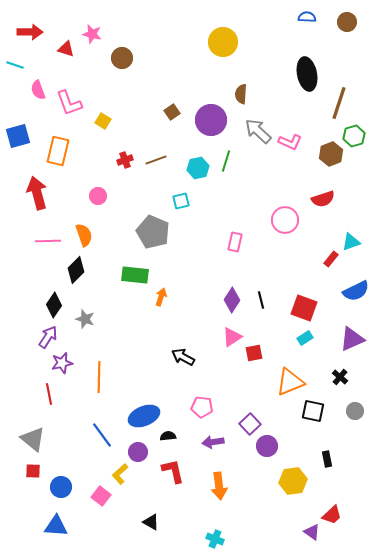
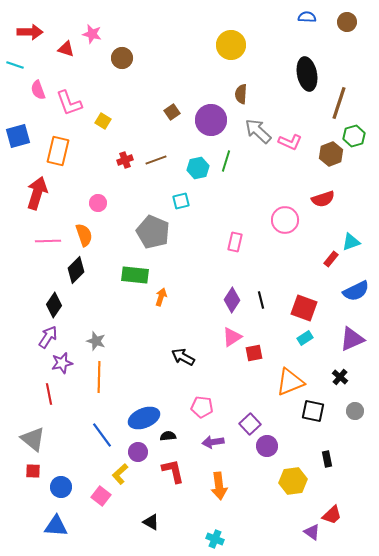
yellow circle at (223, 42): moved 8 px right, 3 px down
red arrow at (37, 193): rotated 32 degrees clockwise
pink circle at (98, 196): moved 7 px down
gray star at (85, 319): moved 11 px right, 22 px down
blue ellipse at (144, 416): moved 2 px down
